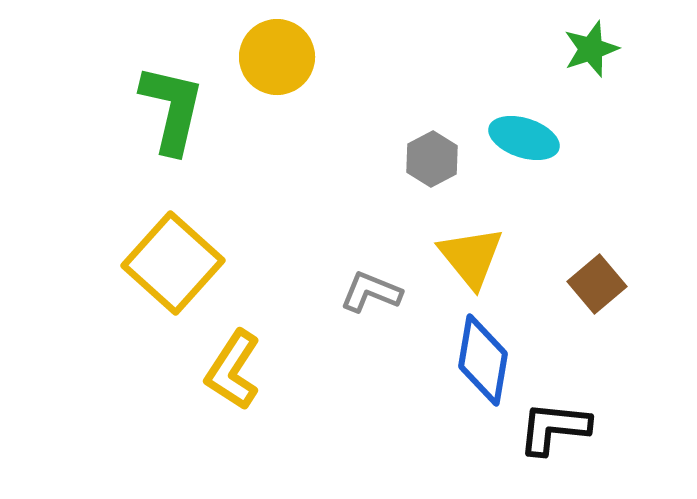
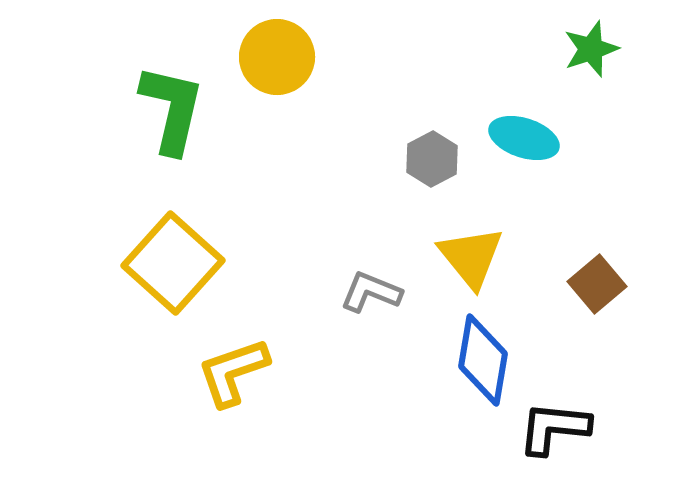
yellow L-shape: moved 2 px down; rotated 38 degrees clockwise
